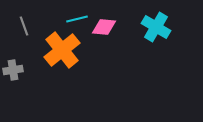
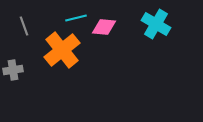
cyan line: moved 1 px left, 1 px up
cyan cross: moved 3 px up
